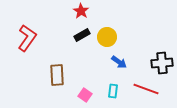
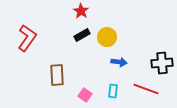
blue arrow: rotated 28 degrees counterclockwise
